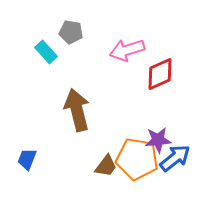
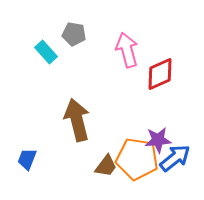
gray pentagon: moved 3 px right, 2 px down
pink arrow: rotated 92 degrees clockwise
brown arrow: moved 10 px down
